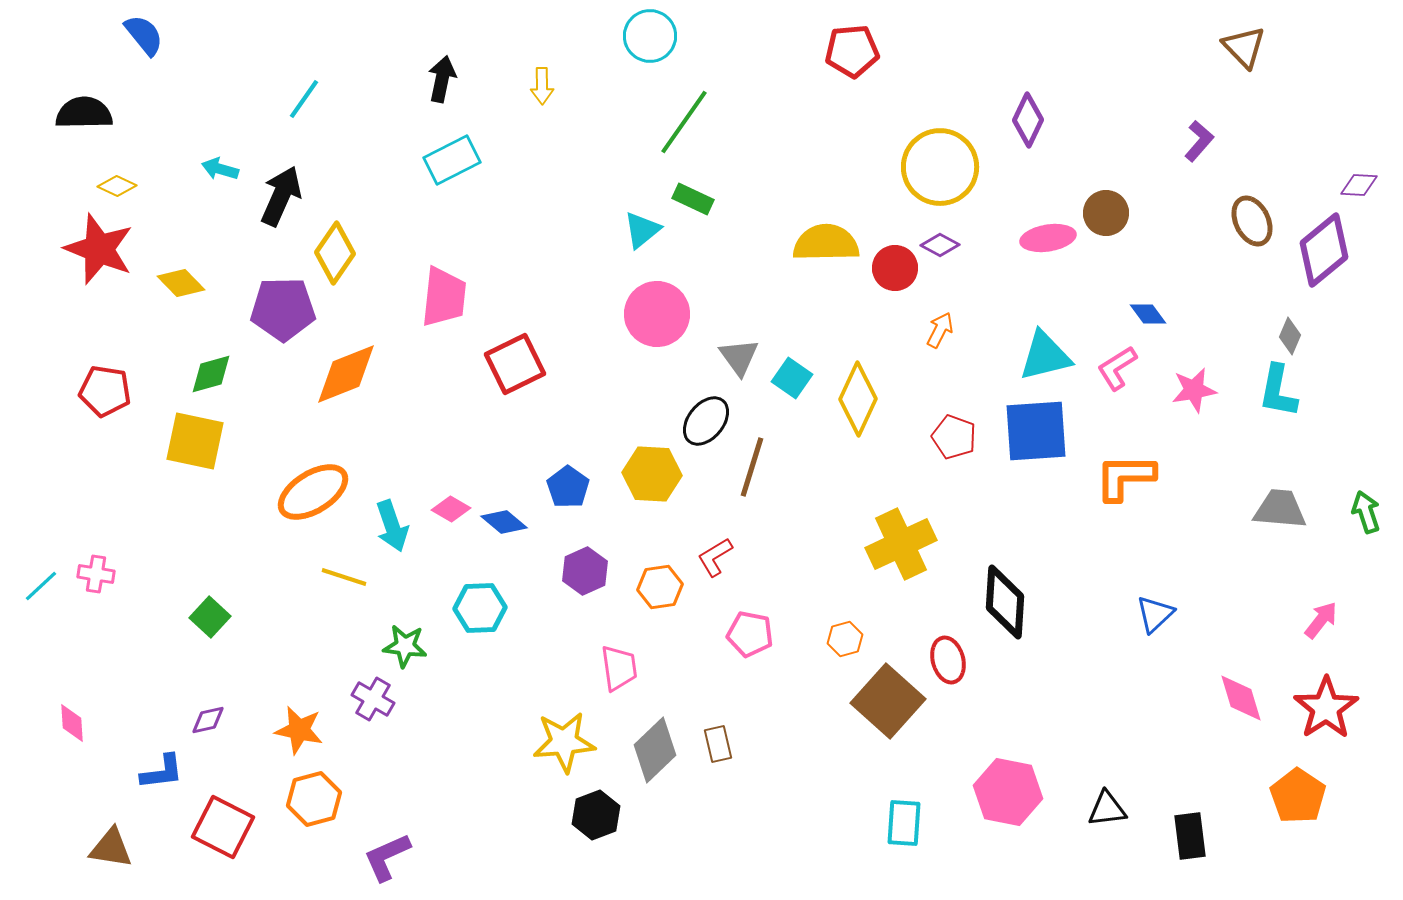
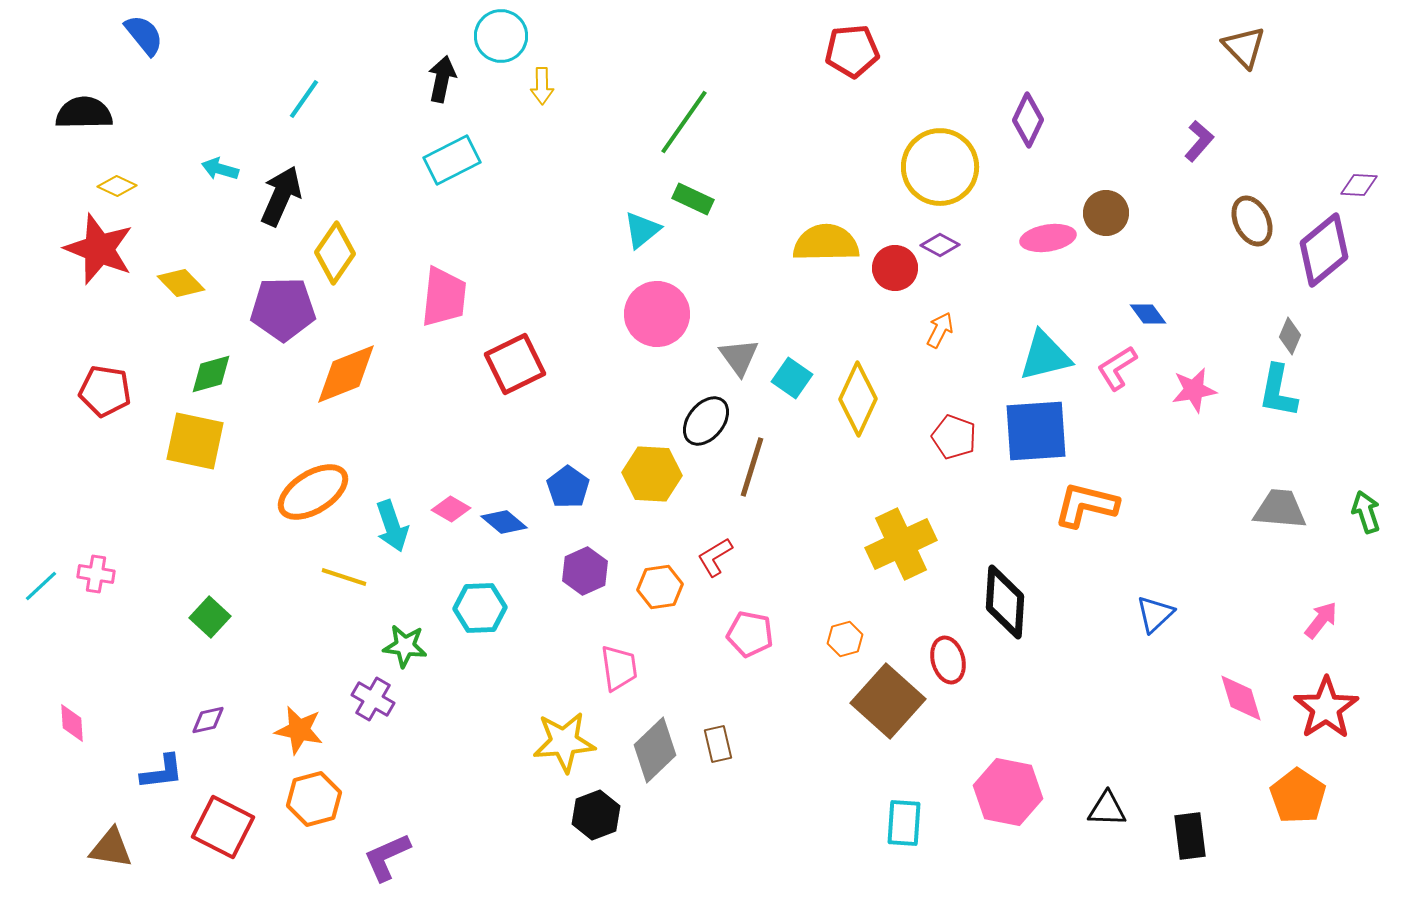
cyan circle at (650, 36): moved 149 px left
orange L-shape at (1125, 477): moved 39 px left, 28 px down; rotated 14 degrees clockwise
black triangle at (1107, 809): rotated 9 degrees clockwise
